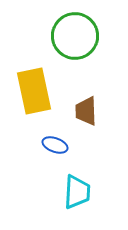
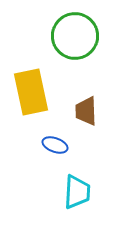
yellow rectangle: moved 3 px left, 1 px down
